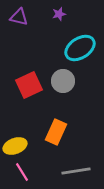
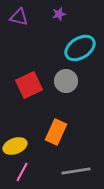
gray circle: moved 3 px right
pink line: rotated 60 degrees clockwise
